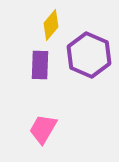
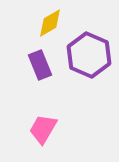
yellow diamond: moved 1 px left, 2 px up; rotated 20 degrees clockwise
purple rectangle: rotated 24 degrees counterclockwise
